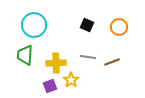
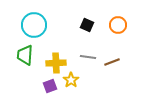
orange circle: moved 1 px left, 2 px up
